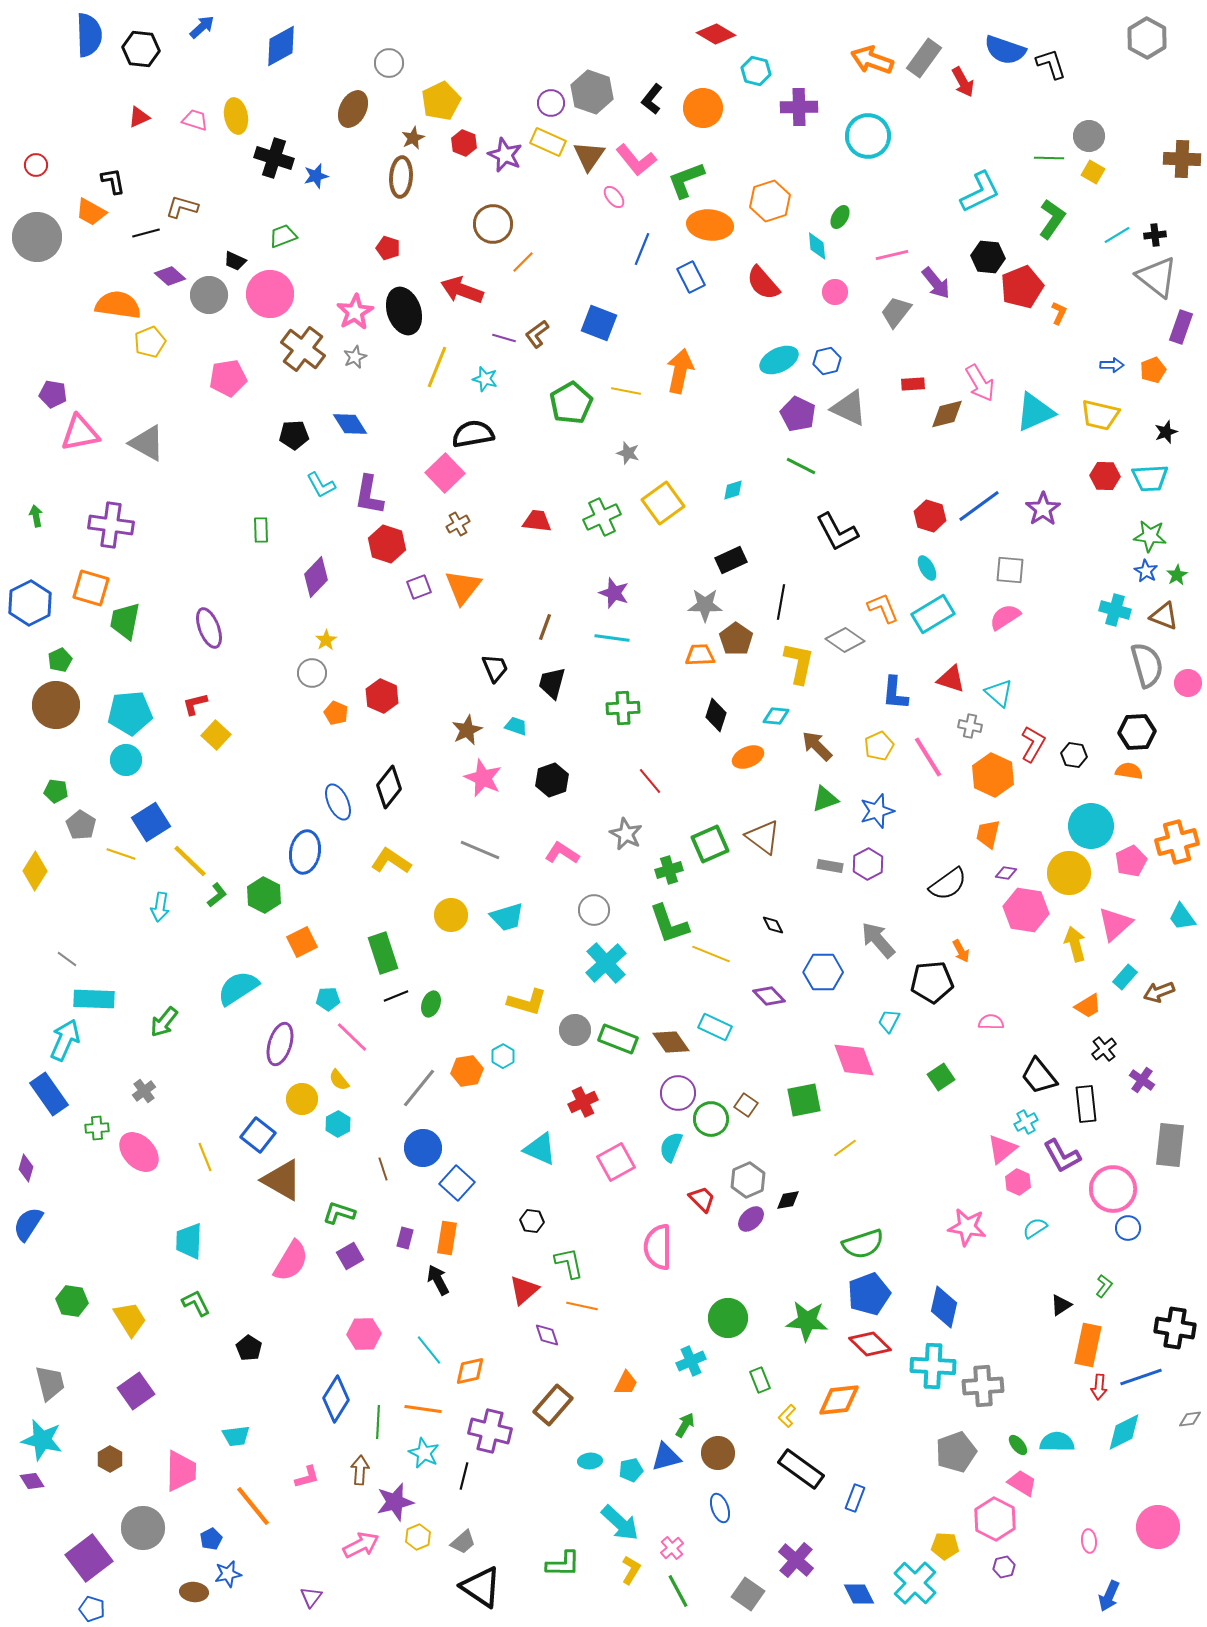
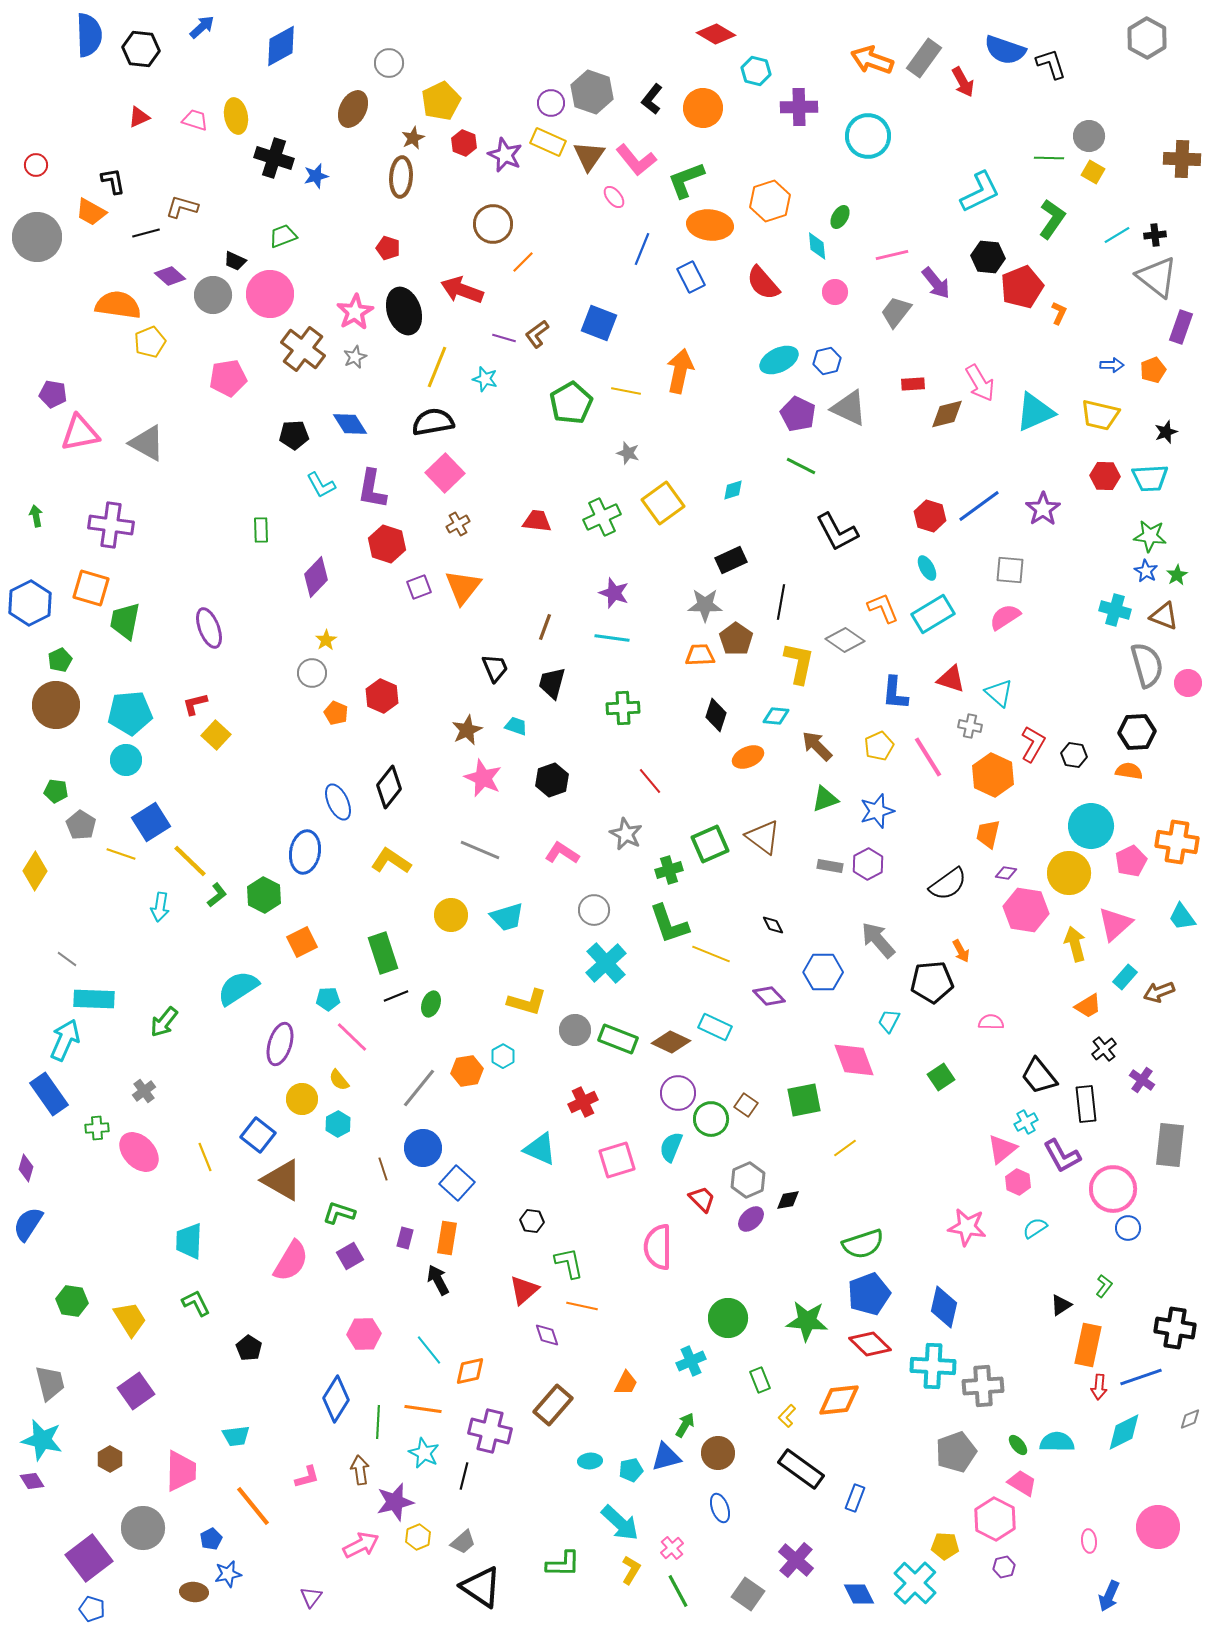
gray circle at (209, 295): moved 4 px right
black semicircle at (473, 434): moved 40 px left, 12 px up
purple L-shape at (369, 495): moved 3 px right, 6 px up
orange cross at (1177, 842): rotated 24 degrees clockwise
brown diamond at (671, 1042): rotated 30 degrees counterclockwise
pink square at (616, 1162): moved 1 px right, 2 px up; rotated 12 degrees clockwise
gray diamond at (1190, 1419): rotated 15 degrees counterclockwise
brown arrow at (360, 1470): rotated 12 degrees counterclockwise
